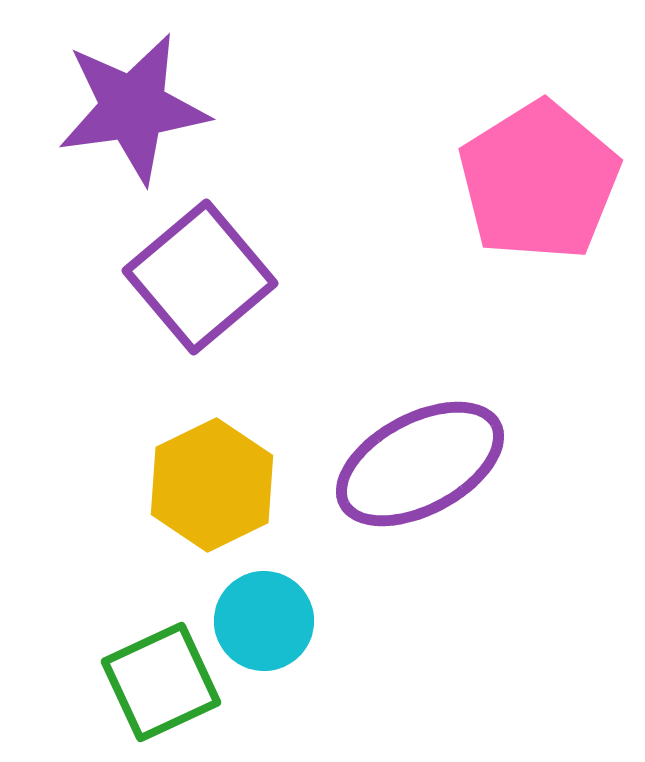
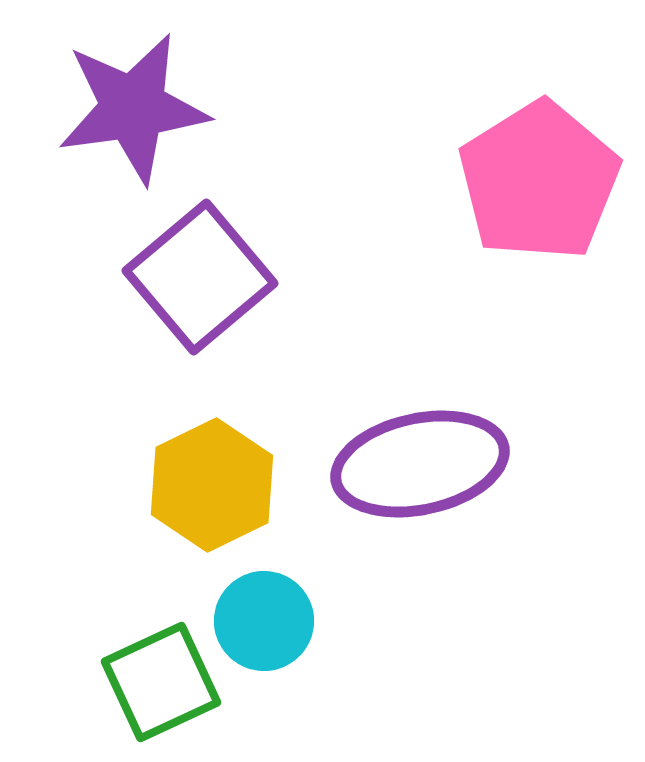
purple ellipse: rotated 16 degrees clockwise
